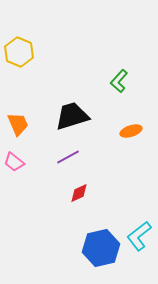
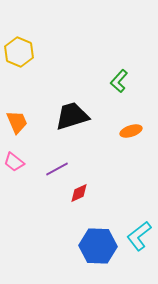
orange trapezoid: moved 1 px left, 2 px up
purple line: moved 11 px left, 12 px down
blue hexagon: moved 3 px left, 2 px up; rotated 15 degrees clockwise
